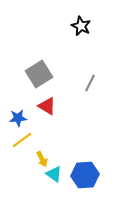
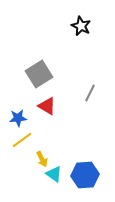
gray line: moved 10 px down
